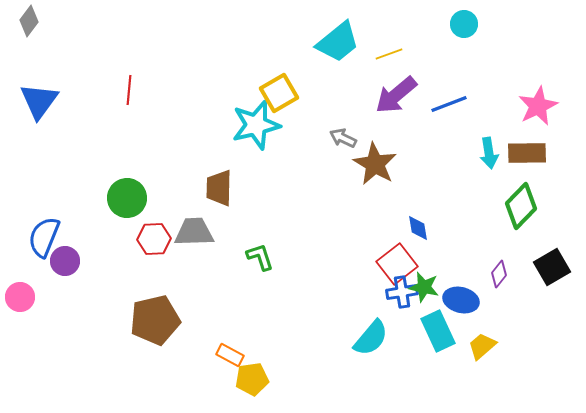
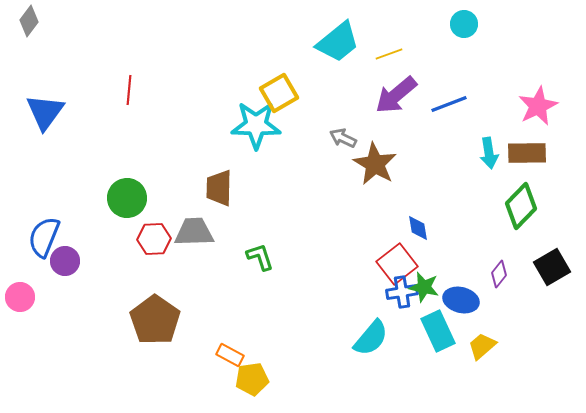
blue triangle: moved 6 px right, 11 px down
cyan star: rotated 15 degrees clockwise
brown pentagon: rotated 24 degrees counterclockwise
